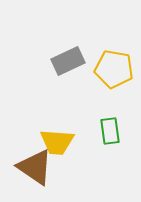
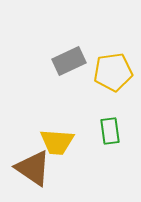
gray rectangle: moved 1 px right
yellow pentagon: moved 1 px left, 3 px down; rotated 18 degrees counterclockwise
brown triangle: moved 2 px left, 1 px down
